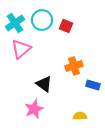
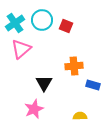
orange cross: rotated 12 degrees clockwise
black triangle: moved 1 px up; rotated 24 degrees clockwise
